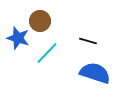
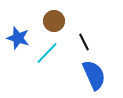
brown circle: moved 14 px right
black line: moved 4 px left, 1 px down; rotated 48 degrees clockwise
blue semicircle: moved 1 px left, 2 px down; rotated 48 degrees clockwise
